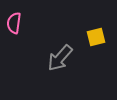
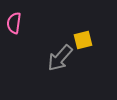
yellow square: moved 13 px left, 3 px down
